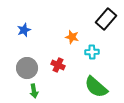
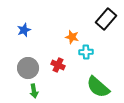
cyan cross: moved 6 px left
gray circle: moved 1 px right
green semicircle: moved 2 px right
